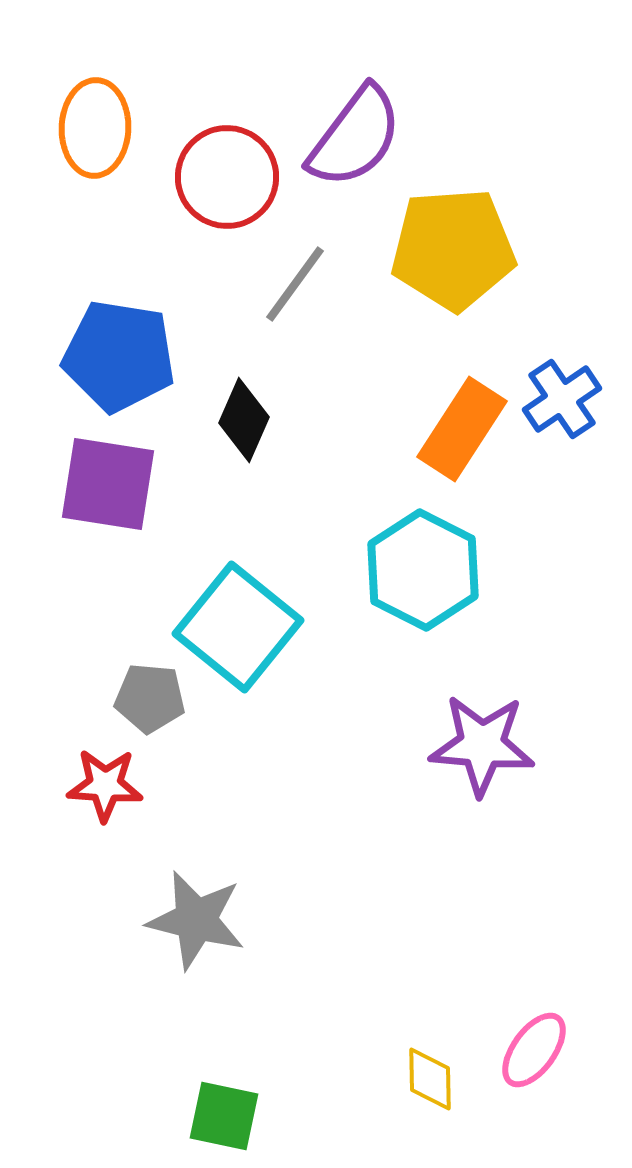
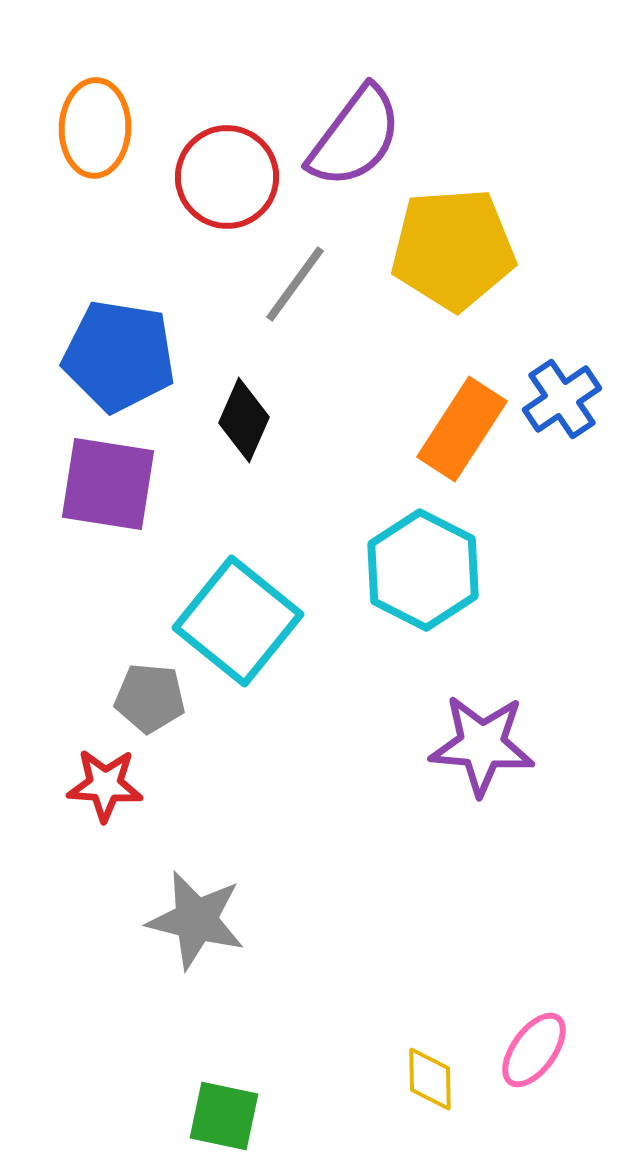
cyan square: moved 6 px up
